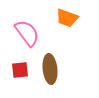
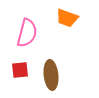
pink semicircle: rotated 52 degrees clockwise
brown ellipse: moved 1 px right, 6 px down
